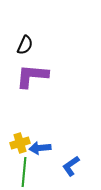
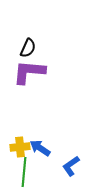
black semicircle: moved 3 px right, 3 px down
purple L-shape: moved 3 px left, 4 px up
yellow cross: moved 4 px down; rotated 12 degrees clockwise
blue arrow: rotated 40 degrees clockwise
